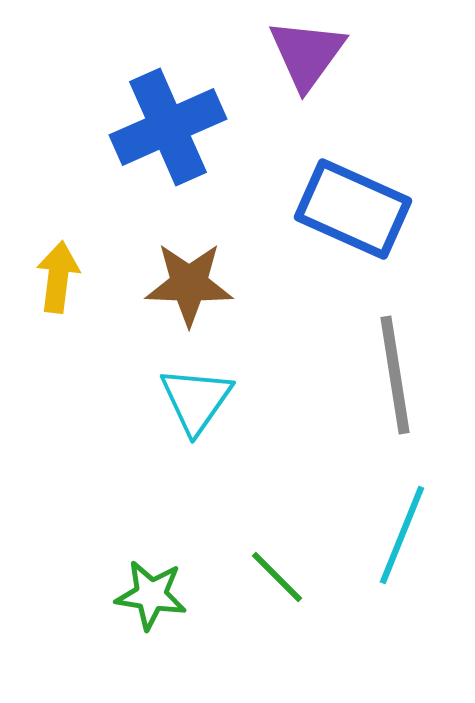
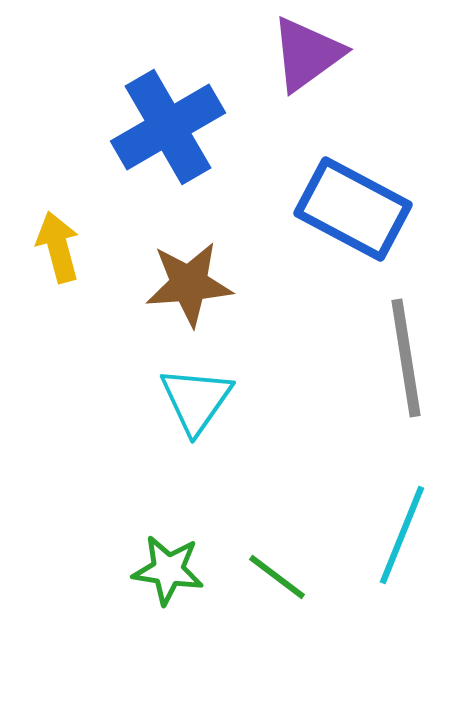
purple triangle: rotated 18 degrees clockwise
blue cross: rotated 6 degrees counterclockwise
blue rectangle: rotated 4 degrees clockwise
yellow arrow: moved 30 px up; rotated 22 degrees counterclockwise
brown star: rotated 6 degrees counterclockwise
gray line: moved 11 px right, 17 px up
green line: rotated 8 degrees counterclockwise
green star: moved 17 px right, 25 px up
